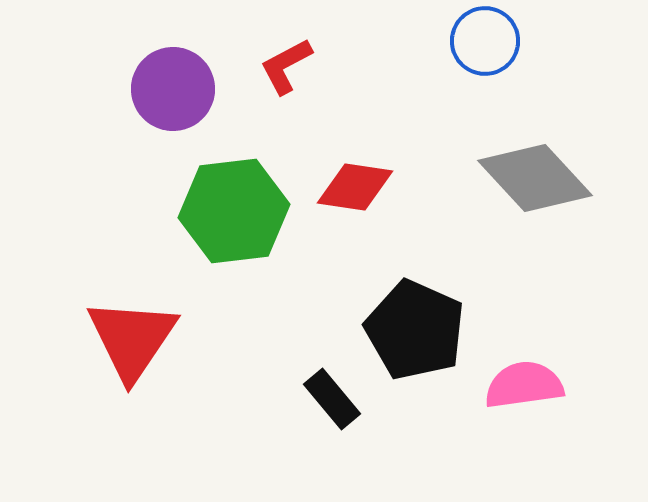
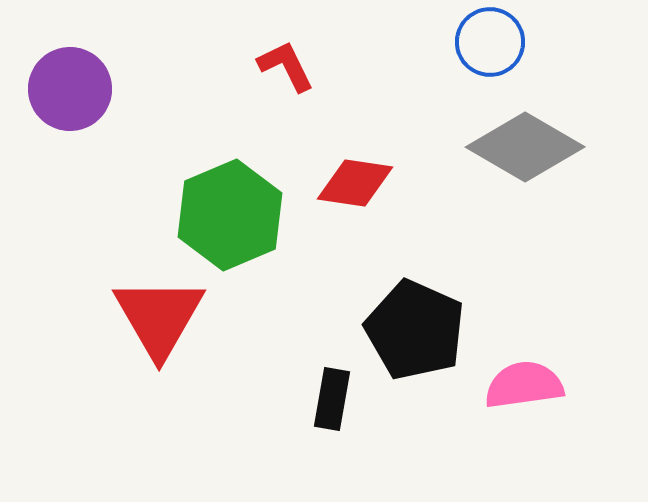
blue circle: moved 5 px right, 1 px down
red L-shape: rotated 92 degrees clockwise
purple circle: moved 103 px left
gray diamond: moved 10 px left, 31 px up; rotated 17 degrees counterclockwise
red diamond: moved 4 px up
green hexagon: moved 4 px left, 4 px down; rotated 16 degrees counterclockwise
red triangle: moved 27 px right, 22 px up; rotated 4 degrees counterclockwise
black rectangle: rotated 50 degrees clockwise
